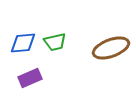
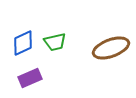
blue diamond: rotated 20 degrees counterclockwise
